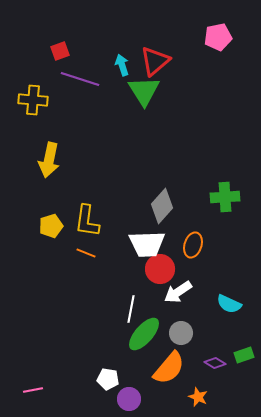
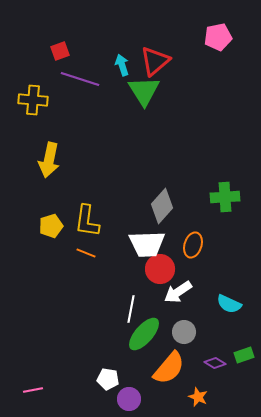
gray circle: moved 3 px right, 1 px up
